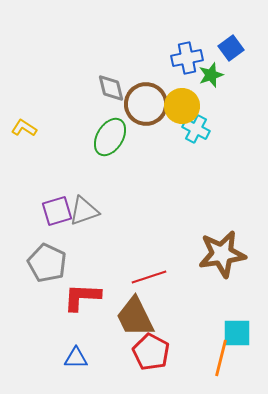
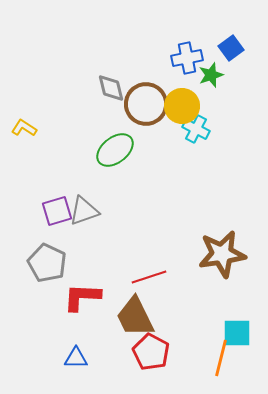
green ellipse: moved 5 px right, 13 px down; rotated 21 degrees clockwise
